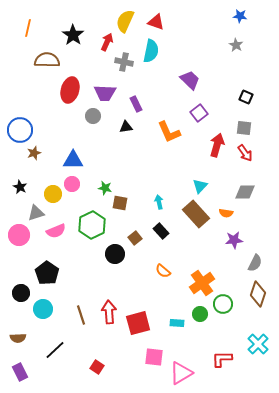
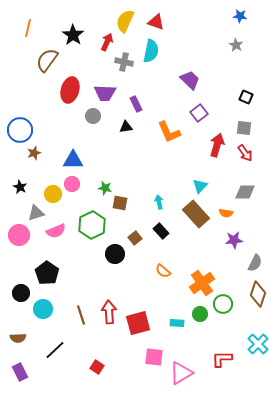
brown semicircle at (47, 60): rotated 55 degrees counterclockwise
